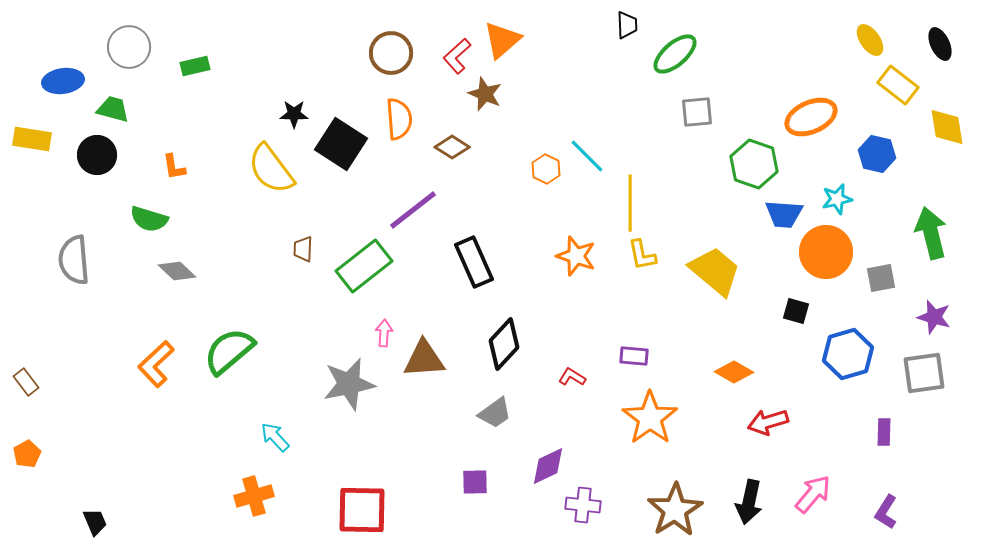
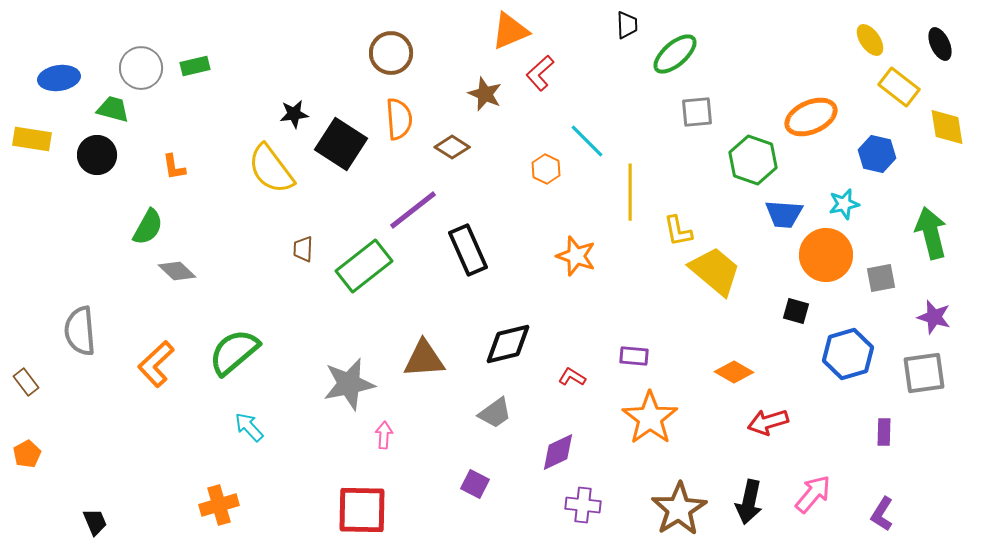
orange triangle at (502, 40): moved 8 px right, 9 px up; rotated 18 degrees clockwise
gray circle at (129, 47): moved 12 px right, 21 px down
red L-shape at (457, 56): moved 83 px right, 17 px down
blue ellipse at (63, 81): moved 4 px left, 3 px up
yellow rectangle at (898, 85): moved 1 px right, 2 px down
black star at (294, 114): rotated 8 degrees counterclockwise
cyan line at (587, 156): moved 15 px up
green hexagon at (754, 164): moved 1 px left, 4 px up
cyan star at (837, 199): moved 7 px right, 5 px down
yellow line at (630, 203): moved 11 px up
green semicircle at (149, 219): moved 1 px left, 8 px down; rotated 78 degrees counterclockwise
orange circle at (826, 252): moved 3 px down
yellow L-shape at (642, 255): moved 36 px right, 24 px up
gray semicircle at (74, 260): moved 6 px right, 71 px down
black rectangle at (474, 262): moved 6 px left, 12 px up
pink arrow at (384, 333): moved 102 px down
black diamond at (504, 344): moved 4 px right; rotated 33 degrees clockwise
green semicircle at (229, 351): moved 5 px right, 1 px down
cyan arrow at (275, 437): moved 26 px left, 10 px up
purple diamond at (548, 466): moved 10 px right, 14 px up
purple square at (475, 482): moved 2 px down; rotated 28 degrees clockwise
orange cross at (254, 496): moved 35 px left, 9 px down
brown star at (675, 510): moved 4 px right, 1 px up
purple L-shape at (886, 512): moved 4 px left, 2 px down
